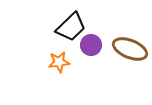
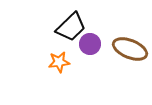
purple circle: moved 1 px left, 1 px up
